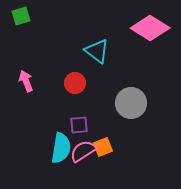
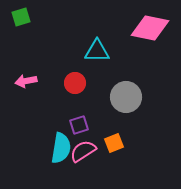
green square: moved 1 px down
pink diamond: rotated 21 degrees counterclockwise
cyan triangle: rotated 36 degrees counterclockwise
pink arrow: rotated 80 degrees counterclockwise
gray circle: moved 5 px left, 6 px up
purple square: rotated 12 degrees counterclockwise
orange square: moved 11 px right, 4 px up
